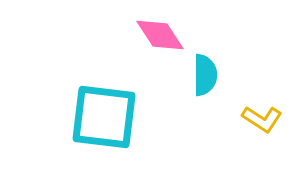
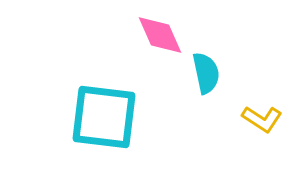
pink diamond: rotated 9 degrees clockwise
cyan semicircle: moved 1 px right, 2 px up; rotated 12 degrees counterclockwise
